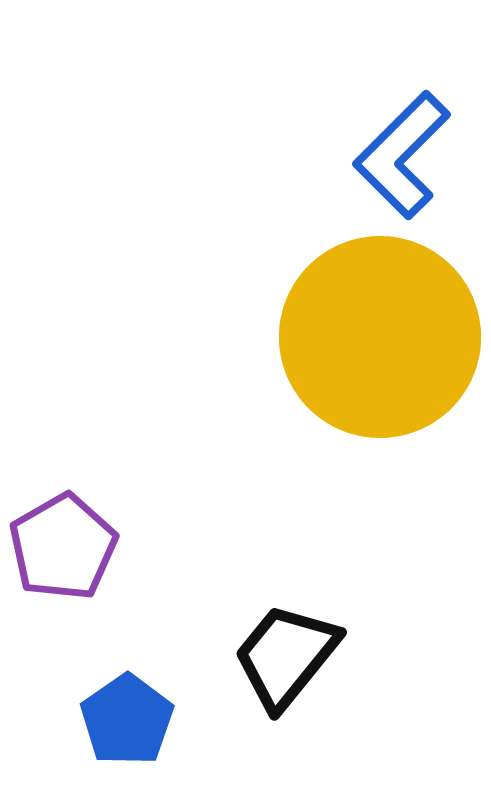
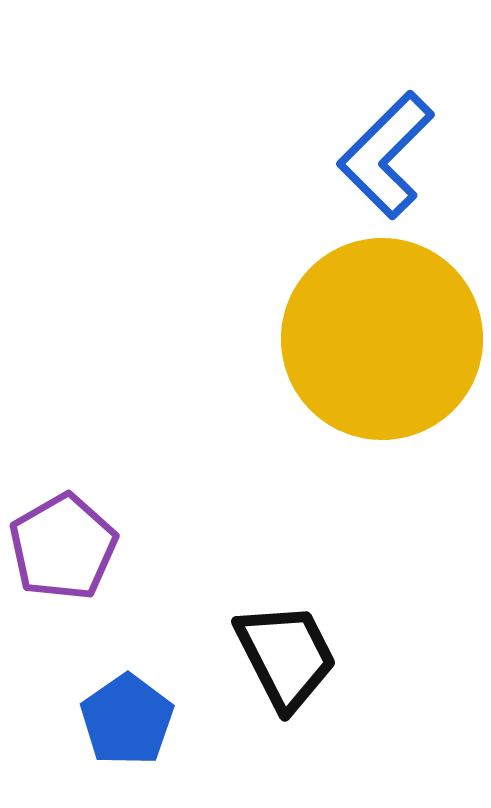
blue L-shape: moved 16 px left
yellow circle: moved 2 px right, 2 px down
black trapezoid: rotated 114 degrees clockwise
